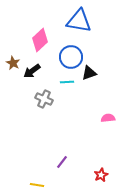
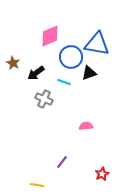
blue triangle: moved 18 px right, 23 px down
pink diamond: moved 10 px right, 4 px up; rotated 20 degrees clockwise
black arrow: moved 4 px right, 2 px down
cyan line: moved 3 px left; rotated 24 degrees clockwise
pink semicircle: moved 22 px left, 8 px down
red star: moved 1 px right, 1 px up
